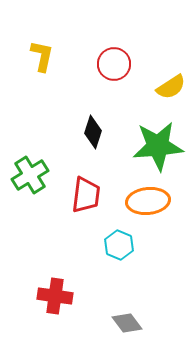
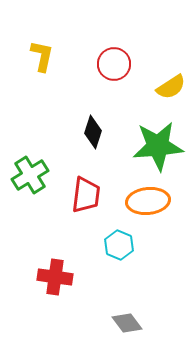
red cross: moved 19 px up
